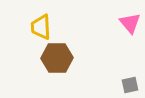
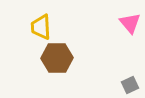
gray square: rotated 12 degrees counterclockwise
